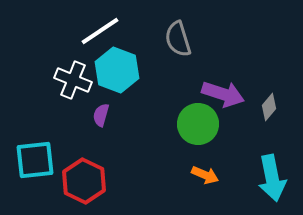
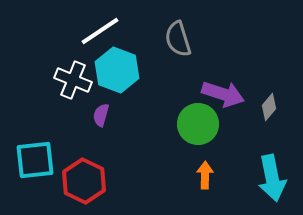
orange arrow: rotated 112 degrees counterclockwise
